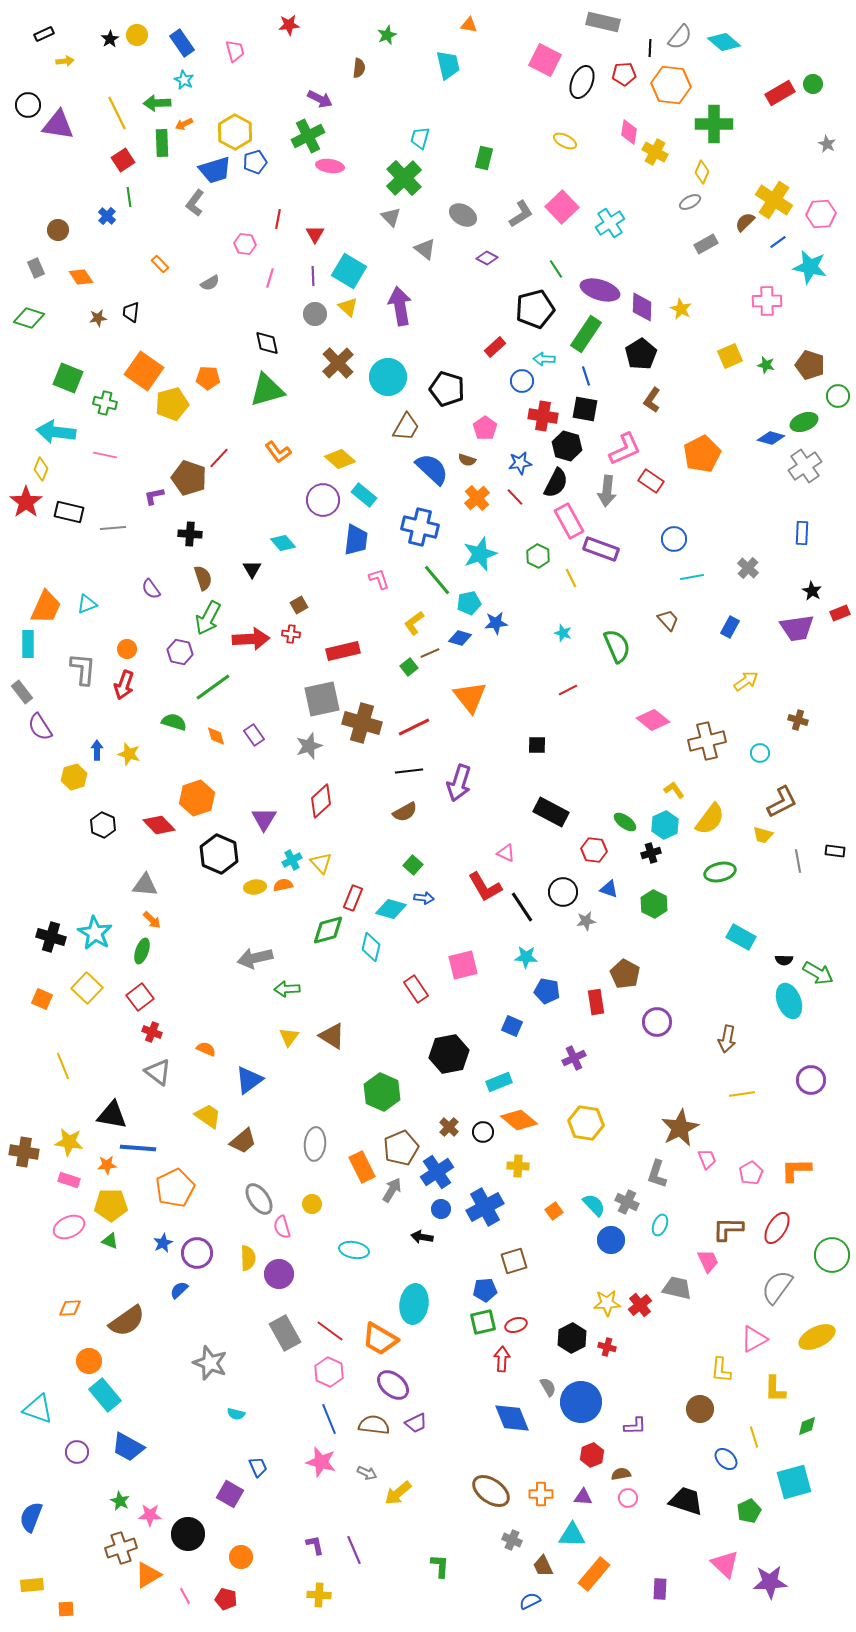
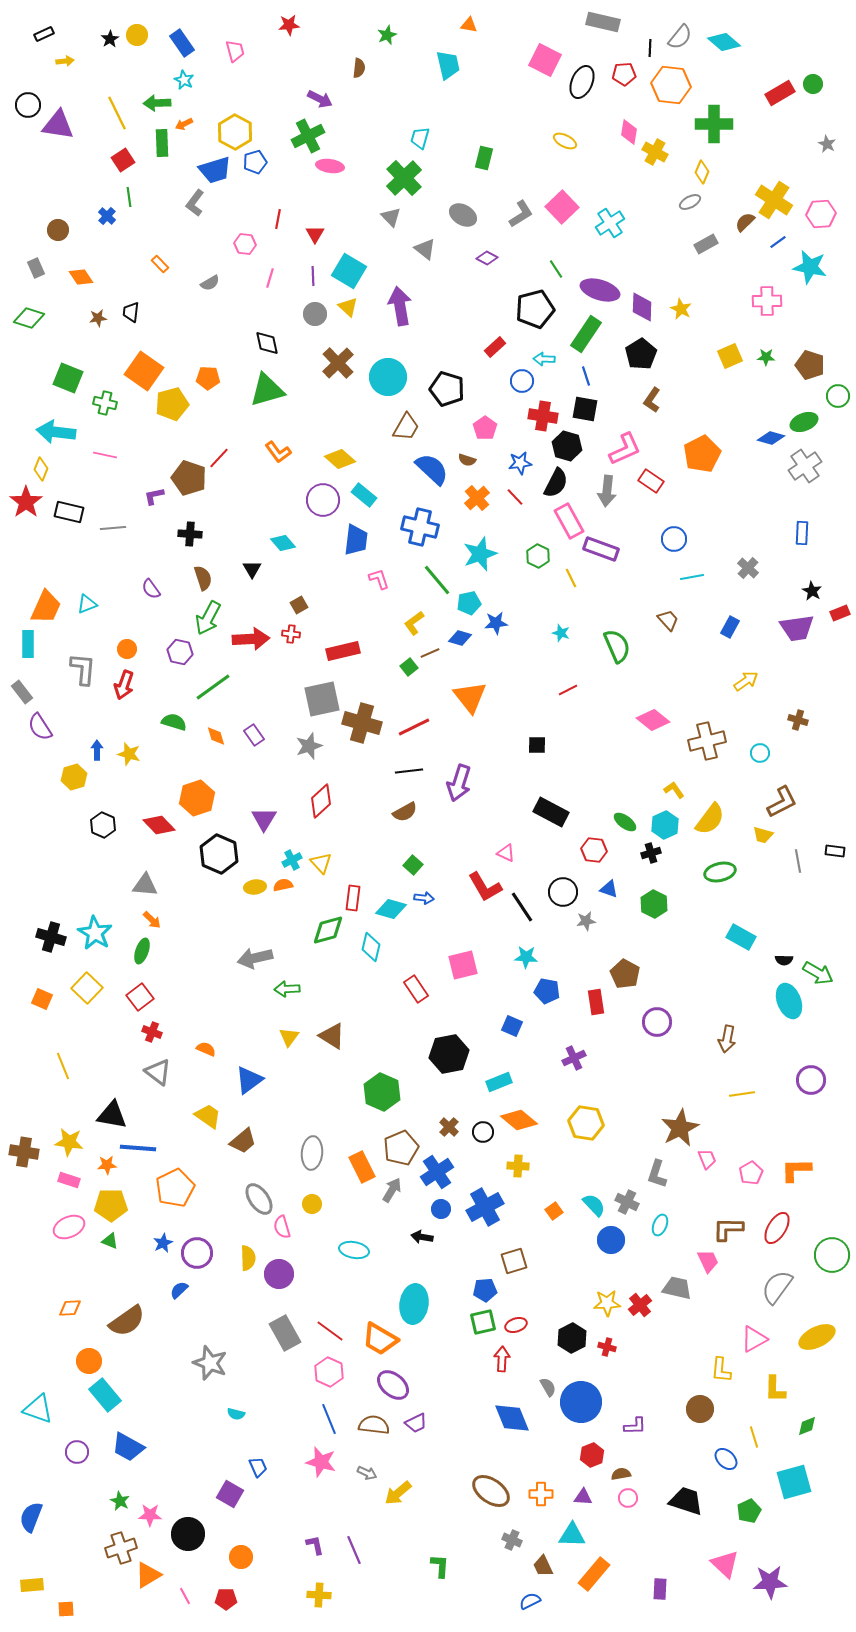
green star at (766, 365): moved 8 px up; rotated 12 degrees counterclockwise
cyan star at (563, 633): moved 2 px left
red rectangle at (353, 898): rotated 15 degrees counterclockwise
gray ellipse at (315, 1144): moved 3 px left, 9 px down
red pentagon at (226, 1599): rotated 15 degrees counterclockwise
